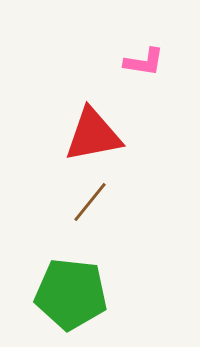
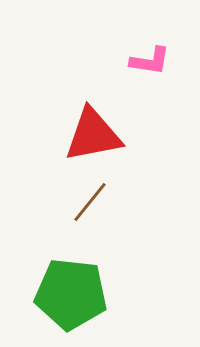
pink L-shape: moved 6 px right, 1 px up
